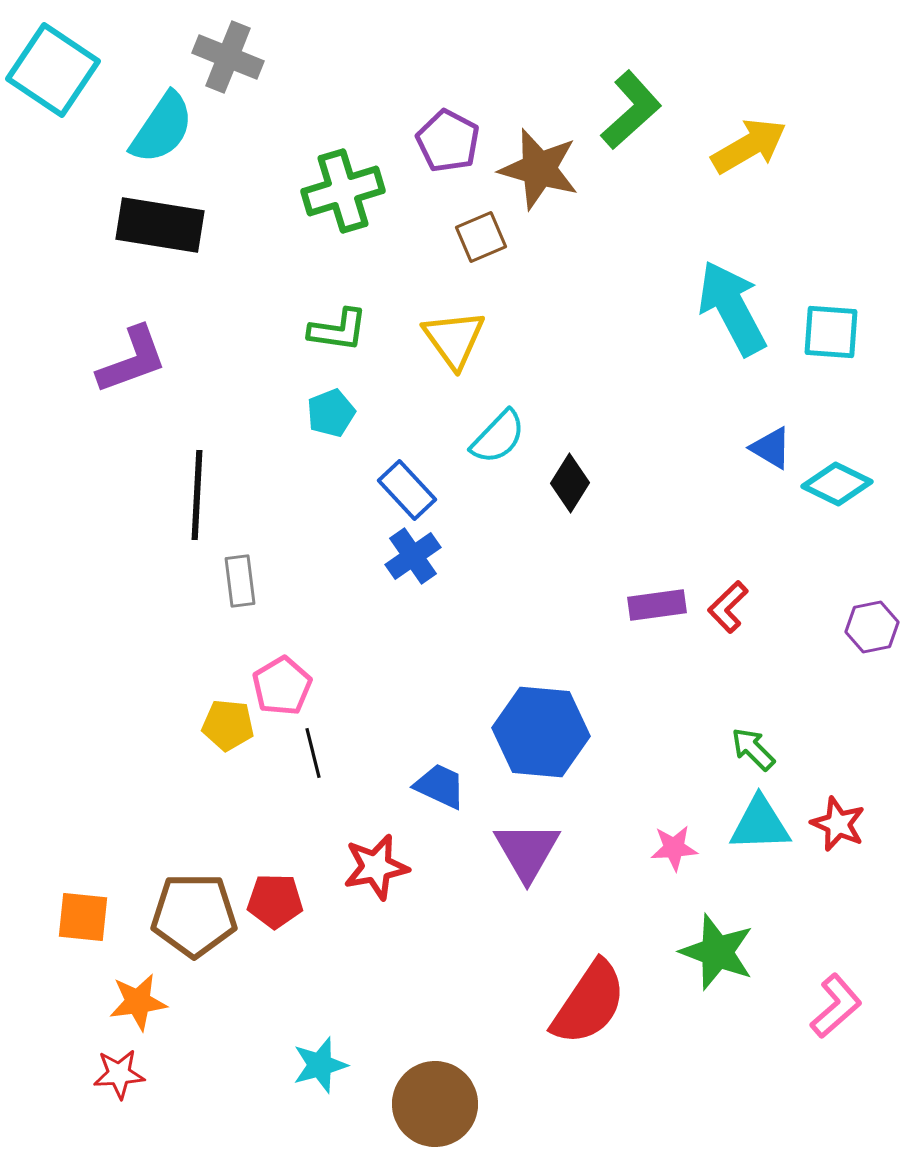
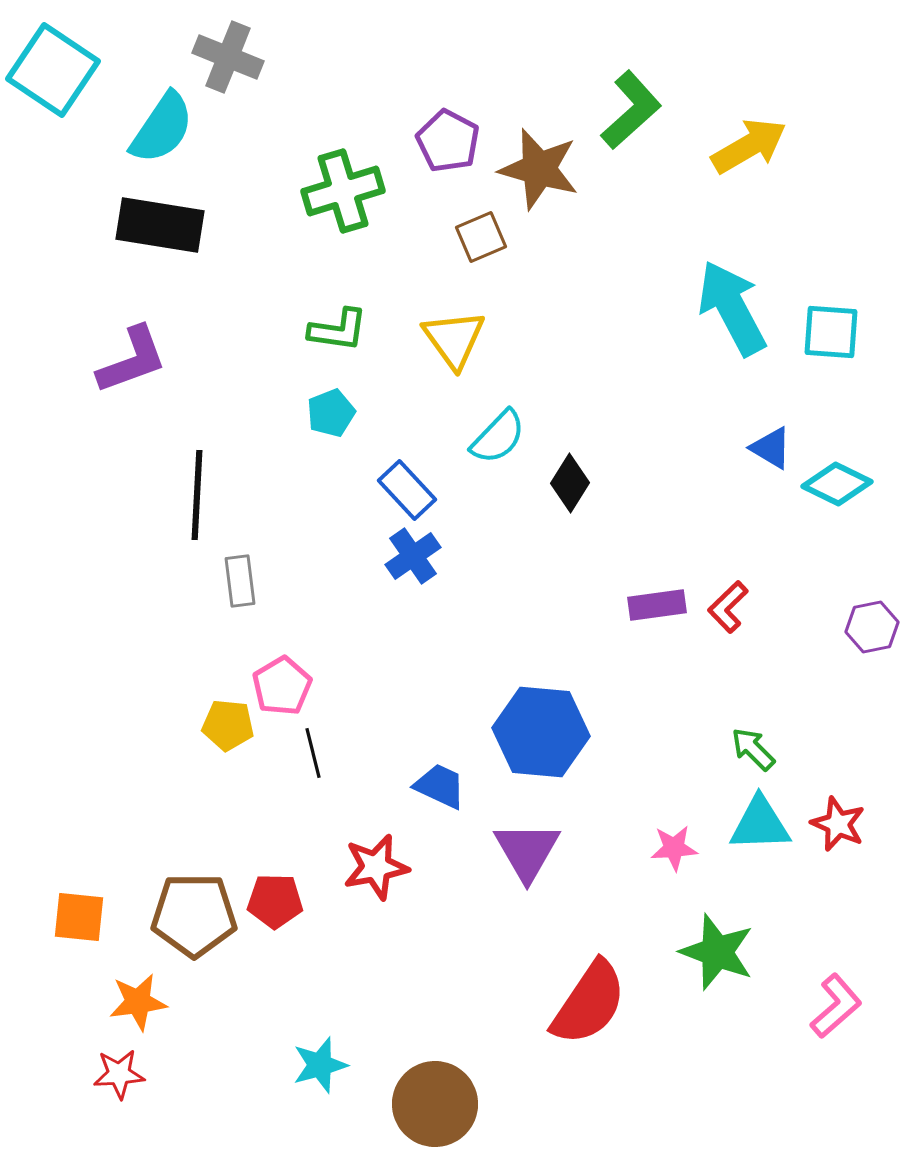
orange square at (83, 917): moved 4 px left
